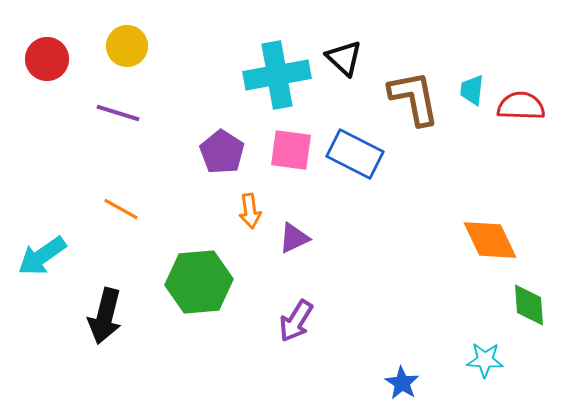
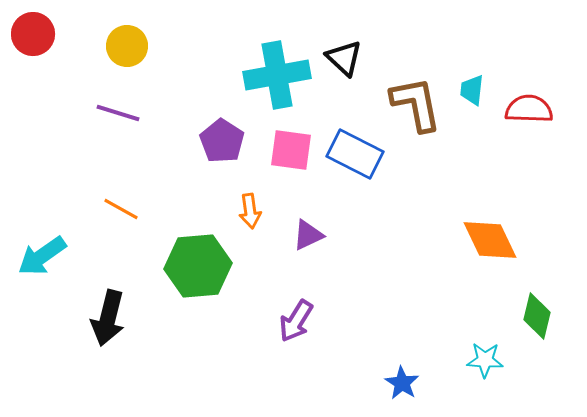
red circle: moved 14 px left, 25 px up
brown L-shape: moved 2 px right, 6 px down
red semicircle: moved 8 px right, 3 px down
purple pentagon: moved 11 px up
purple triangle: moved 14 px right, 3 px up
green hexagon: moved 1 px left, 16 px up
green diamond: moved 8 px right, 11 px down; rotated 18 degrees clockwise
black arrow: moved 3 px right, 2 px down
